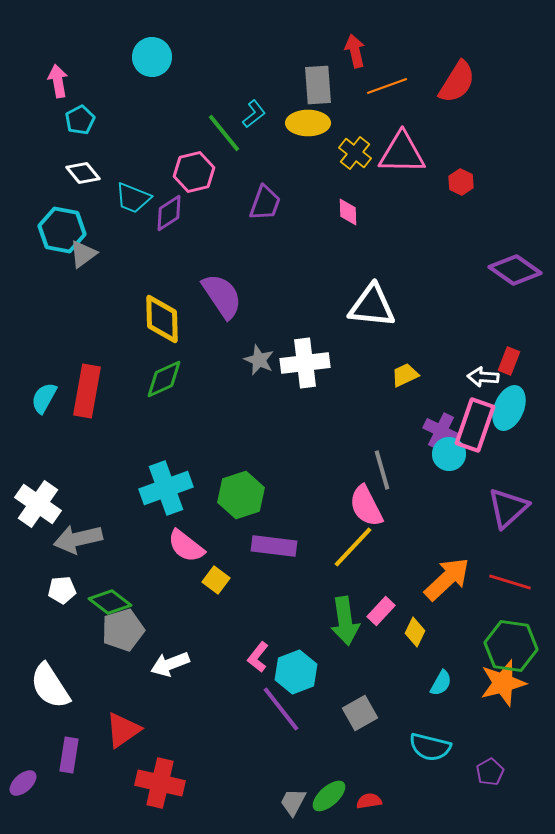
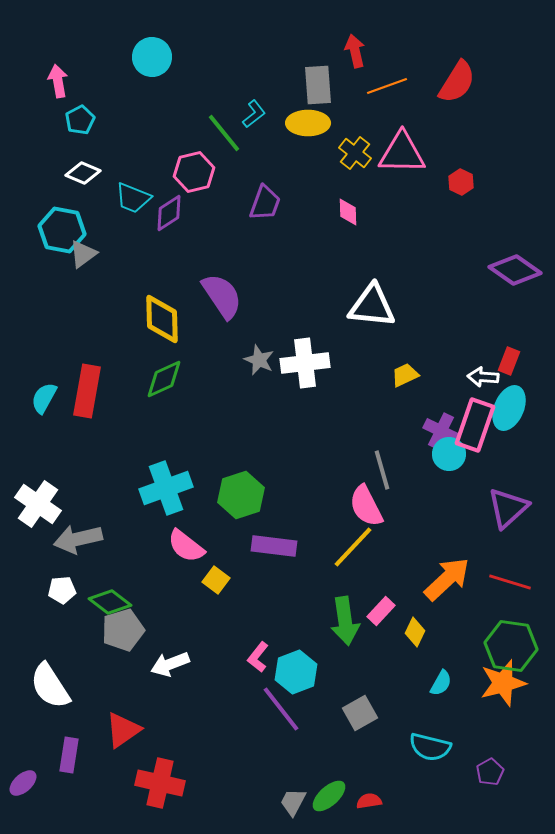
white diamond at (83, 173): rotated 28 degrees counterclockwise
